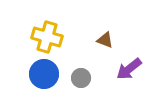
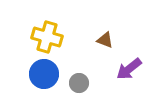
gray circle: moved 2 px left, 5 px down
